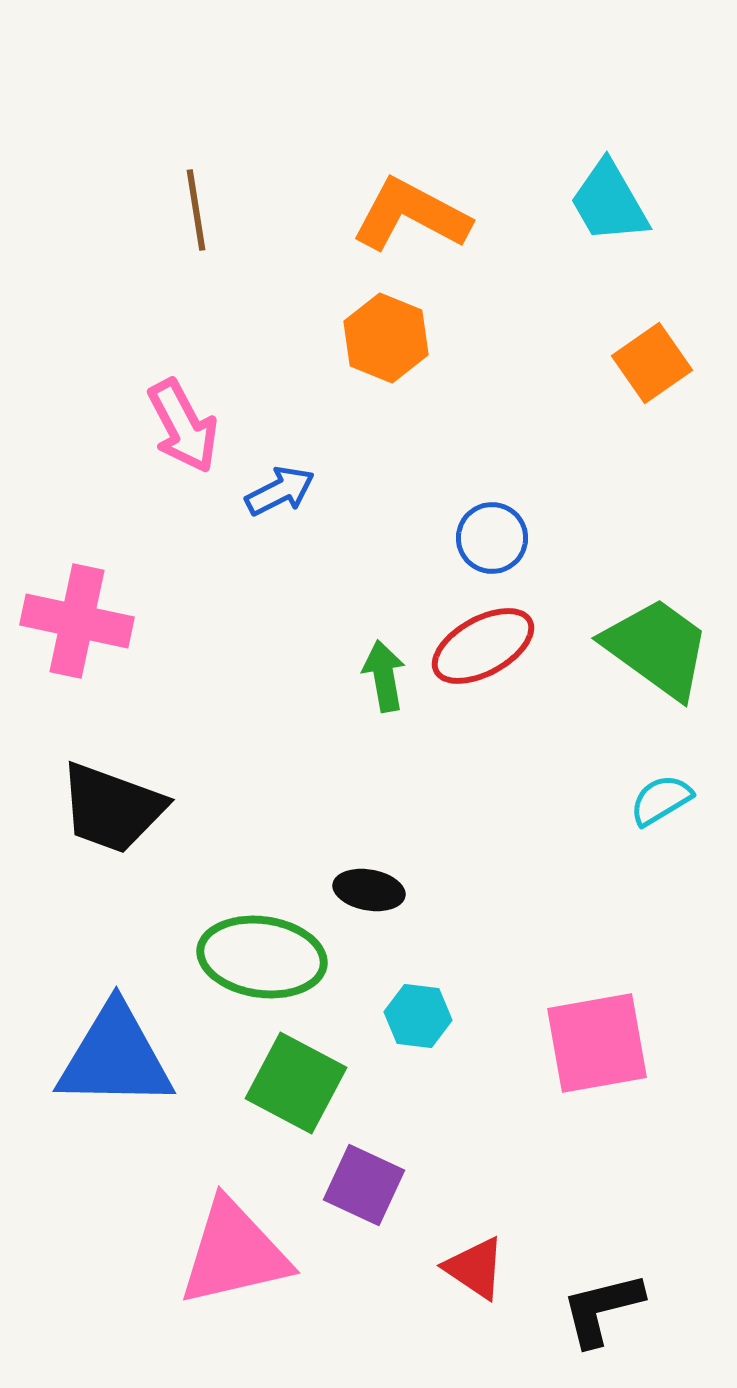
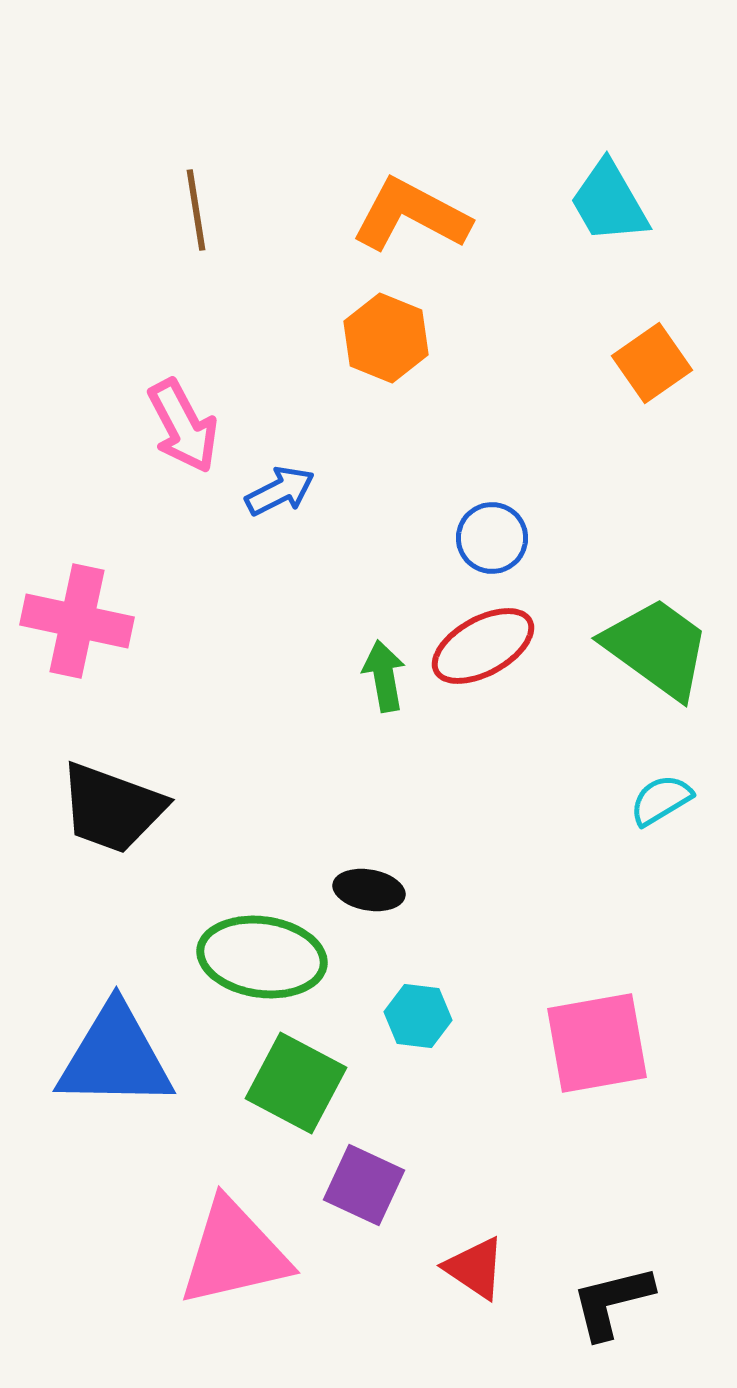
black L-shape: moved 10 px right, 7 px up
